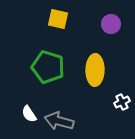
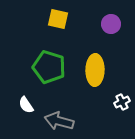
green pentagon: moved 1 px right
white semicircle: moved 3 px left, 9 px up
